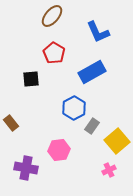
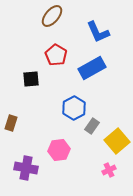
red pentagon: moved 2 px right, 2 px down
blue rectangle: moved 4 px up
brown rectangle: rotated 56 degrees clockwise
